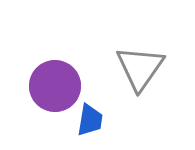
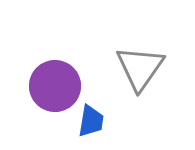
blue trapezoid: moved 1 px right, 1 px down
